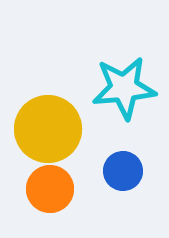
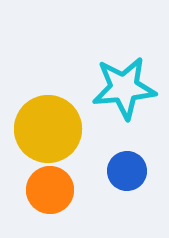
blue circle: moved 4 px right
orange circle: moved 1 px down
